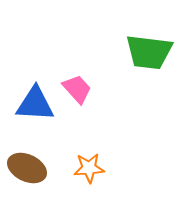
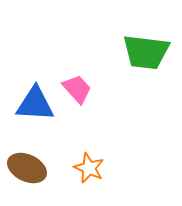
green trapezoid: moved 3 px left
orange star: rotated 28 degrees clockwise
